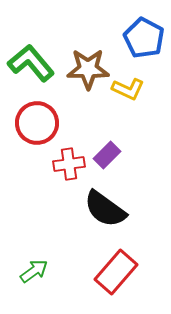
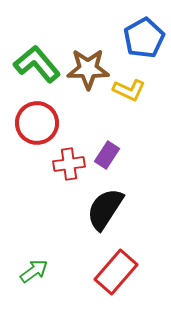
blue pentagon: rotated 15 degrees clockwise
green L-shape: moved 6 px right, 1 px down
yellow L-shape: moved 1 px right, 1 px down
purple rectangle: rotated 12 degrees counterclockwise
black semicircle: rotated 87 degrees clockwise
